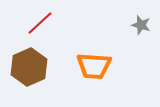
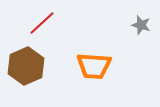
red line: moved 2 px right
brown hexagon: moved 3 px left, 1 px up
